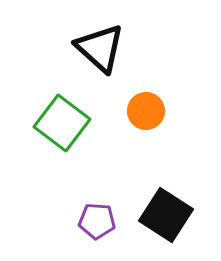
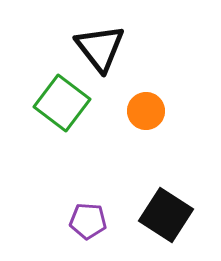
black triangle: rotated 10 degrees clockwise
green square: moved 20 px up
purple pentagon: moved 9 px left
